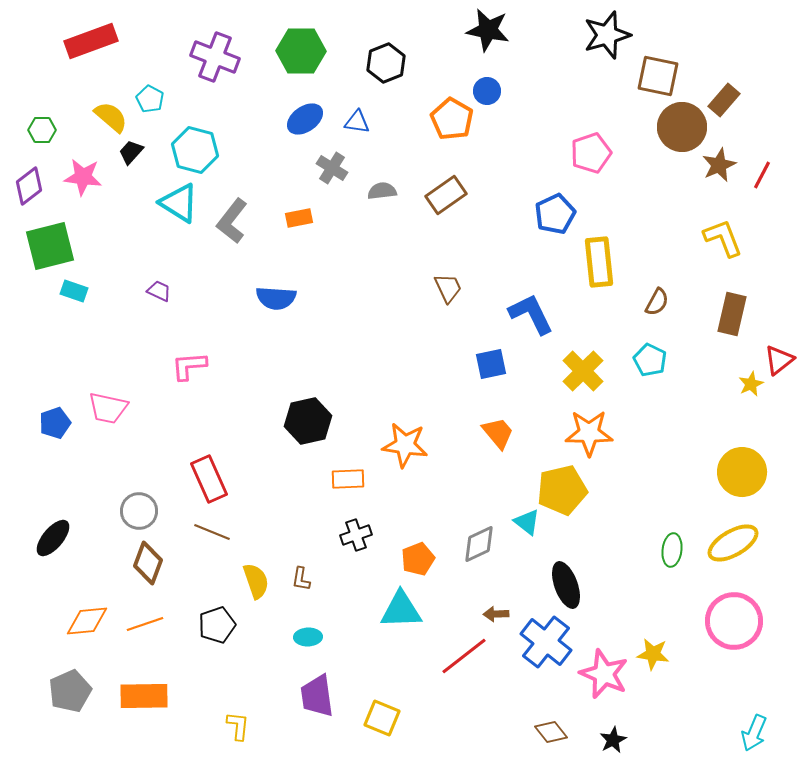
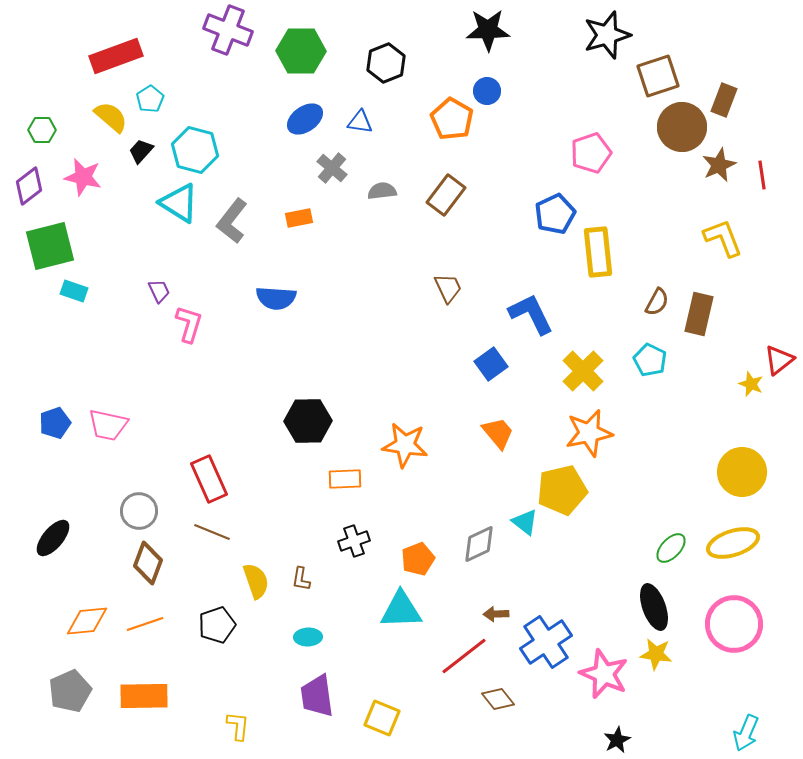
black star at (488, 30): rotated 12 degrees counterclockwise
red rectangle at (91, 41): moved 25 px right, 15 px down
purple cross at (215, 57): moved 13 px right, 27 px up
brown square at (658, 76): rotated 30 degrees counterclockwise
cyan pentagon at (150, 99): rotated 12 degrees clockwise
brown rectangle at (724, 100): rotated 20 degrees counterclockwise
blue triangle at (357, 122): moved 3 px right
black trapezoid at (131, 152): moved 10 px right, 1 px up
gray cross at (332, 168): rotated 8 degrees clockwise
red line at (762, 175): rotated 36 degrees counterclockwise
pink star at (83, 177): rotated 6 degrees clockwise
brown rectangle at (446, 195): rotated 18 degrees counterclockwise
yellow rectangle at (599, 262): moved 1 px left, 10 px up
purple trapezoid at (159, 291): rotated 40 degrees clockwise
brown rectangle at (732, 314): moved 33 px left
blue square at (491, 364): rotated 24 degrees counterclockwise
pink L-shape at (189, 366): moved 42 px up; rotated 111 degrees clockwise
yellow star at (751, 384): rotated 25 degrees counterclockwise
pink trapezoid at (108, 408): moved 17 px down
black hexagon at (308, 421): rotated 12 degrees clockwise
orange star at (589, 433): rotated 12 degrees counterclockwise
orange rectangle at (348, 479): moved 3 px left
cyan triangle at (527, 522): moved 2 px left
black cross at (356, 535): moved 2 px left, 6 px down
yellow ellipse at (733, 543): rotated 12 degrees clockwise
green ellipse at (672, 550): moved 1 px left, 2 px up; rotated 36 degrees clockwise
black ellipse at (566, 585): moved 88 px right, 22 px down
pink circle at (734, 621): moved 3 px down
blue cross at (546, 642): rotated 18 degrees clockwise
yellow star at (653, 654): moved 3 px right
brown diamond at (551, 732): moved 53 px left, 33 px up
cyan arrow at (754, 733): moved 8 px left
black star at (613, 740): moved 4 px right
